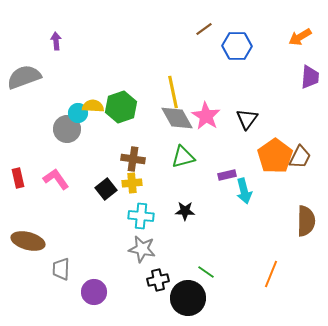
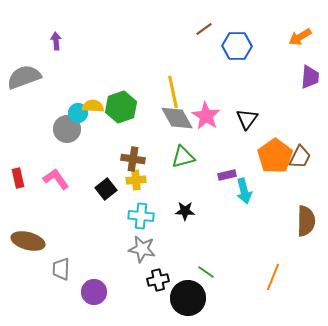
yellow cross: moved 4 px right, 3 px up
orange line: moved 2 px right, 3 px down
